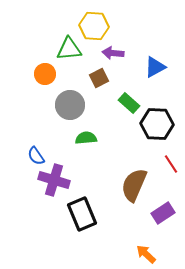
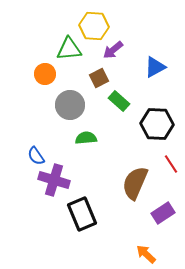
purple arrow: moved 3 px up; rotated 45 degrees counterclockwise
green rectangle: moved 10 px left, 2 px up
brown semicircle: moved 1 px right, 2 px up
